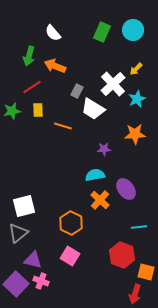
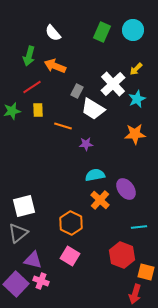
purple star: moved 18 px left, 5 px up
